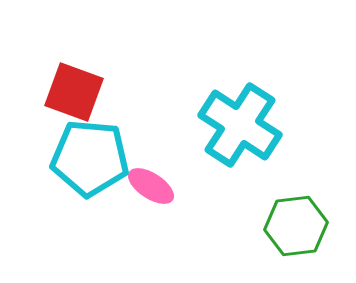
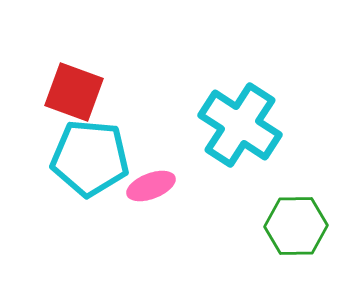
pink ellipse: rotated 54 degrees counterclockwise
green hexagon: rotated 6 degrees clockwise
